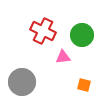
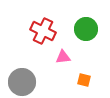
green circle: moved 4 px right, 6 px up
orange square: moved 5 px up
